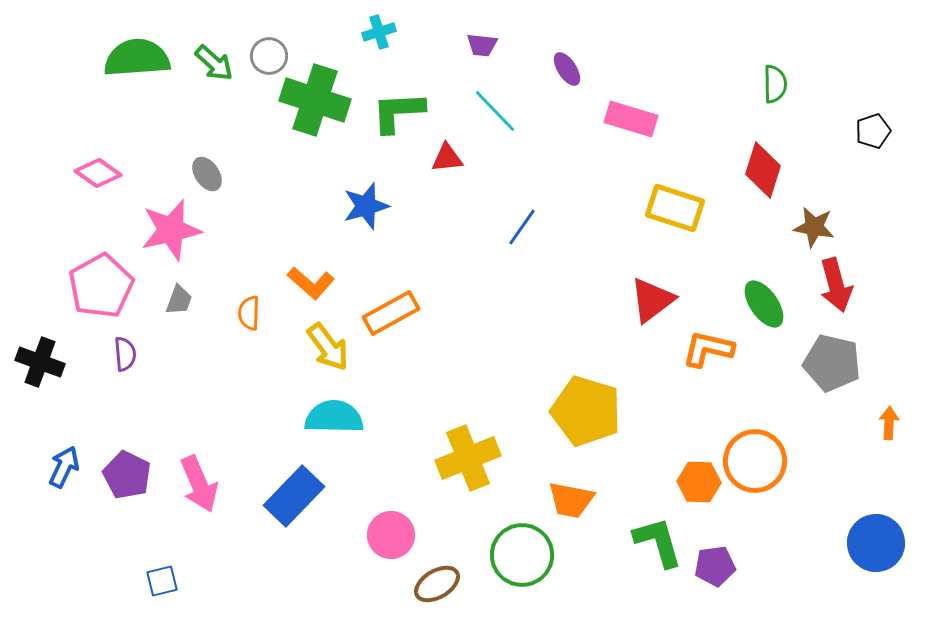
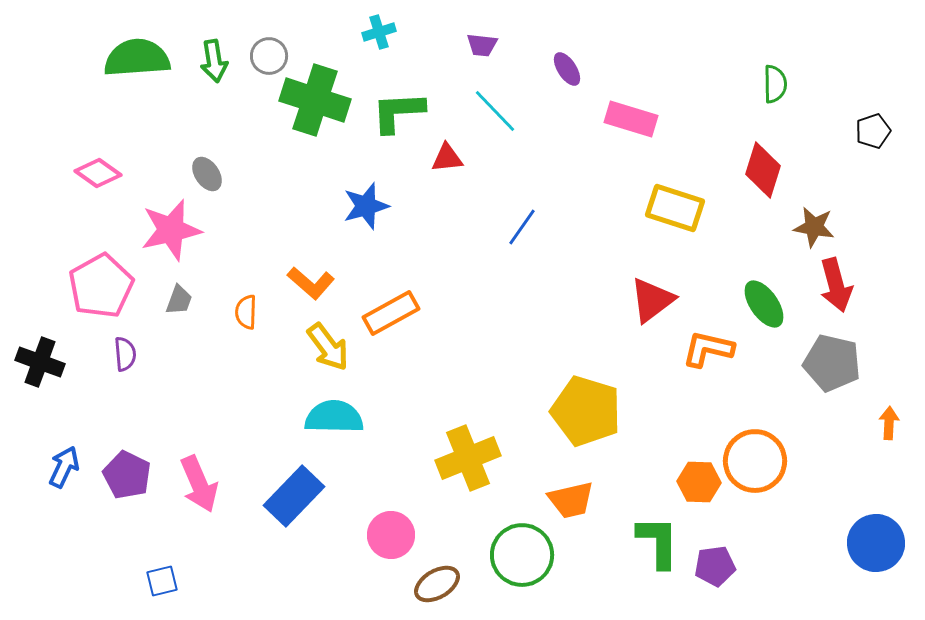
green arrow at (214, 63): moved 2 px up; rotated 39 degrees clockwise
orange semicircle at (249, 313): moved 3 px left, 1 px up
orange trapezoid at (571, 500): rotated 24 degrees counterclockwise
green L-shape at (658, 542): rotated 16 degrees clockwise
